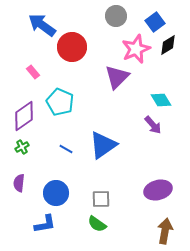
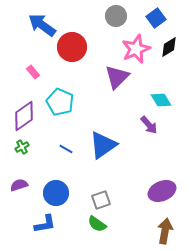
blue square: moved 1 px right, 4 px up
black diamond: moved 1 px right, 2 px down
purple arrow: moved 4 px left
purple semicircle: moved 2 px down; rotated 66 degrees clockwise
purple ellipse: moved 4 px right, 1 px down; rotated 8 degrees counterclockwise
gray square: moved 1 px down; rotated 18 degrees counterclockwise
